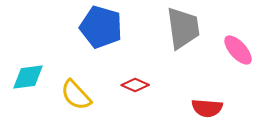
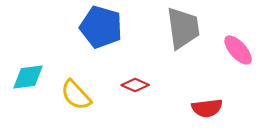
red semicircle: rotated 12 degrees counterclockwise
